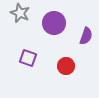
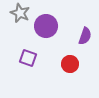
purple circle: moved 8 px left, 3 px down
purple semicircle: moved 1 px left
red circle: moved 4 px right, 2 px up
